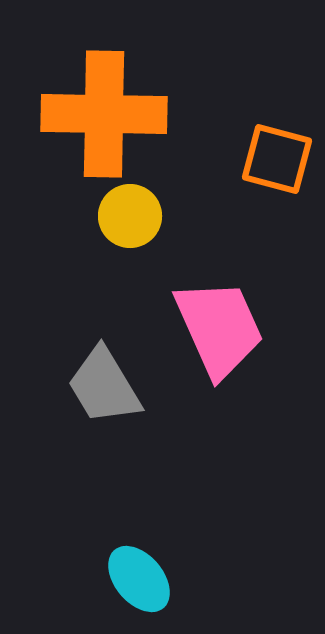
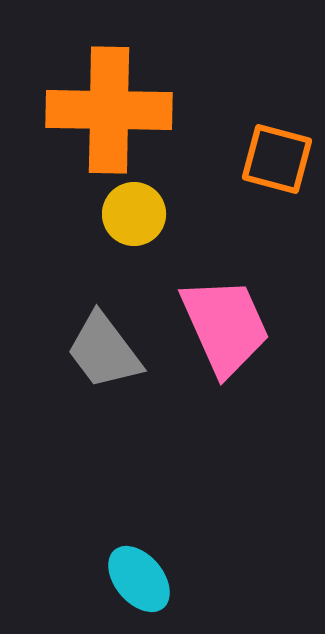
orange cross: moved 5 px right, 4 px up
yellow circle: moved 4 px right, 2 px up
pink trapezoid: moved 6 px right, 2 px up
gray trapezoid: moved 35 px up; rotated 6 degrees counterclockwise
